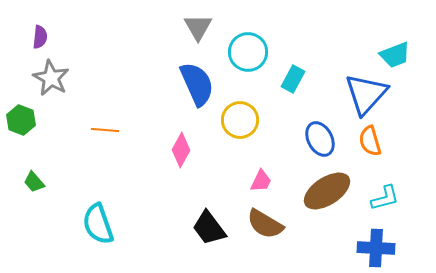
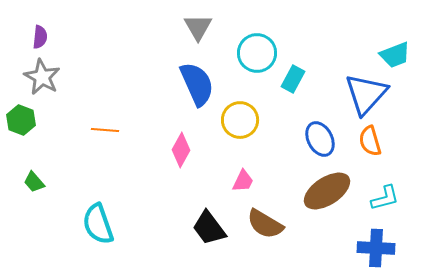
cyan circle: moved 9 px right, 1 px down
gray star: moved 9 px left, 1 px up
pink trapezoid: moved 18 px left
